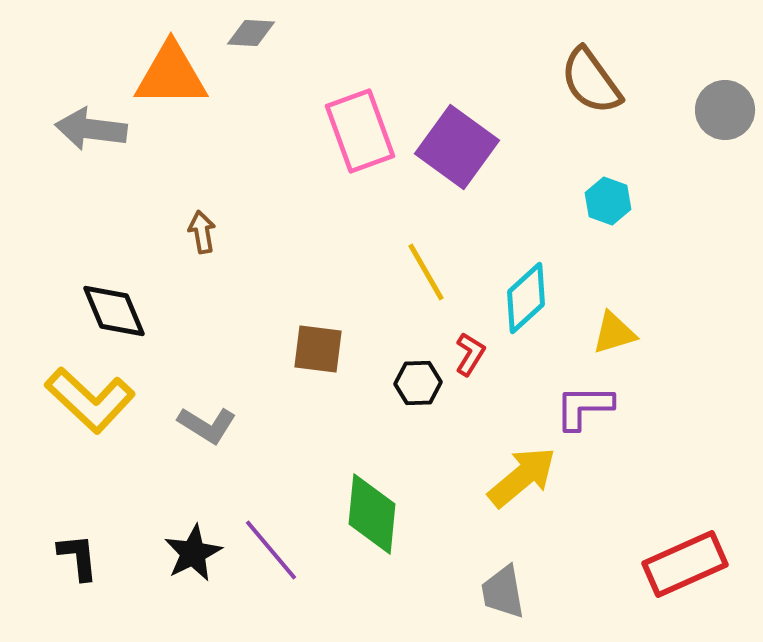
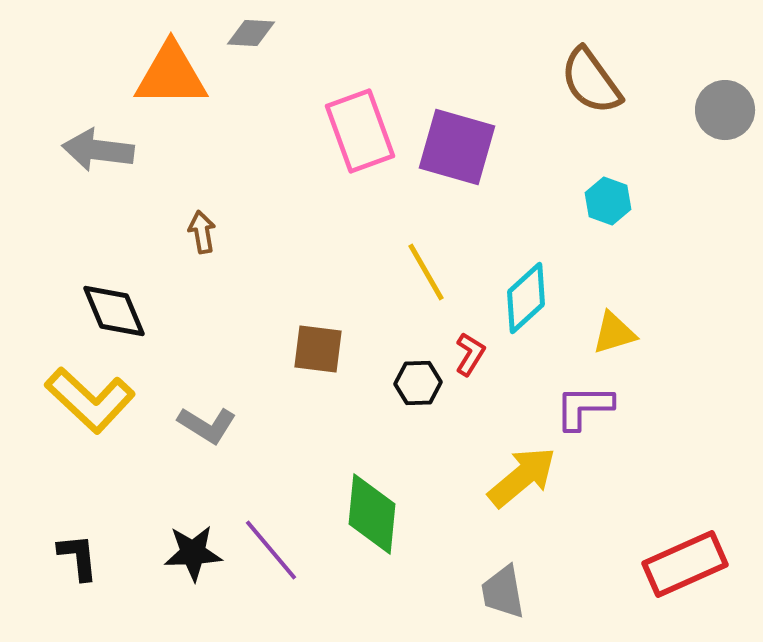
gray arrow: moved 7 px right, 21 px down
purple square: rotated 20 degrees counterclockwise
black star: rotated 24 degrees clockwise
